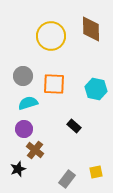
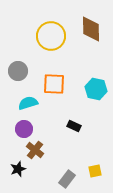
gray circle: moved 5 px left, 5 px up
black rectangle: rotated 16 degrees counterclockwise
yellow square: moved 1 px left, 1 px up
